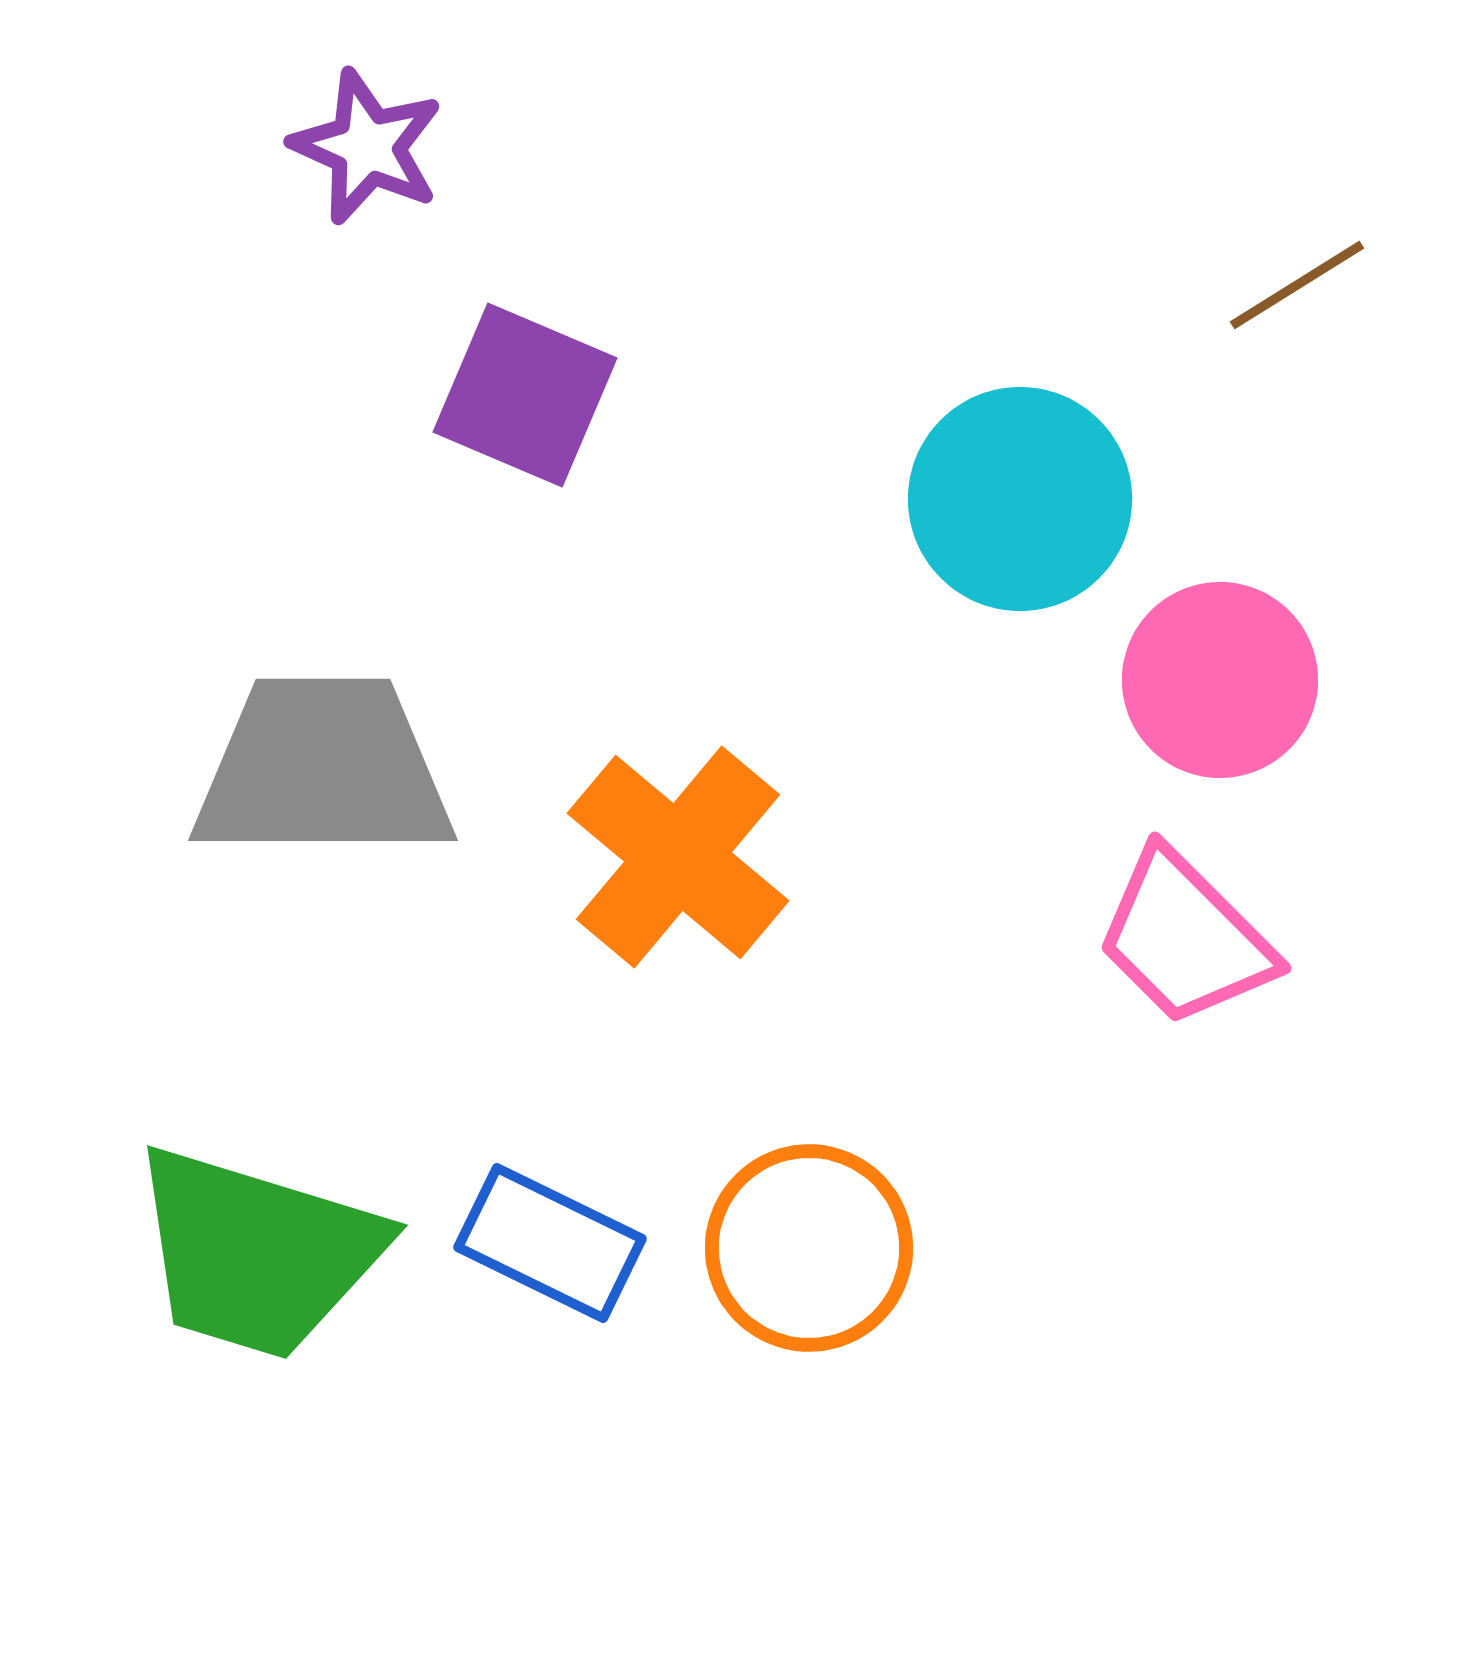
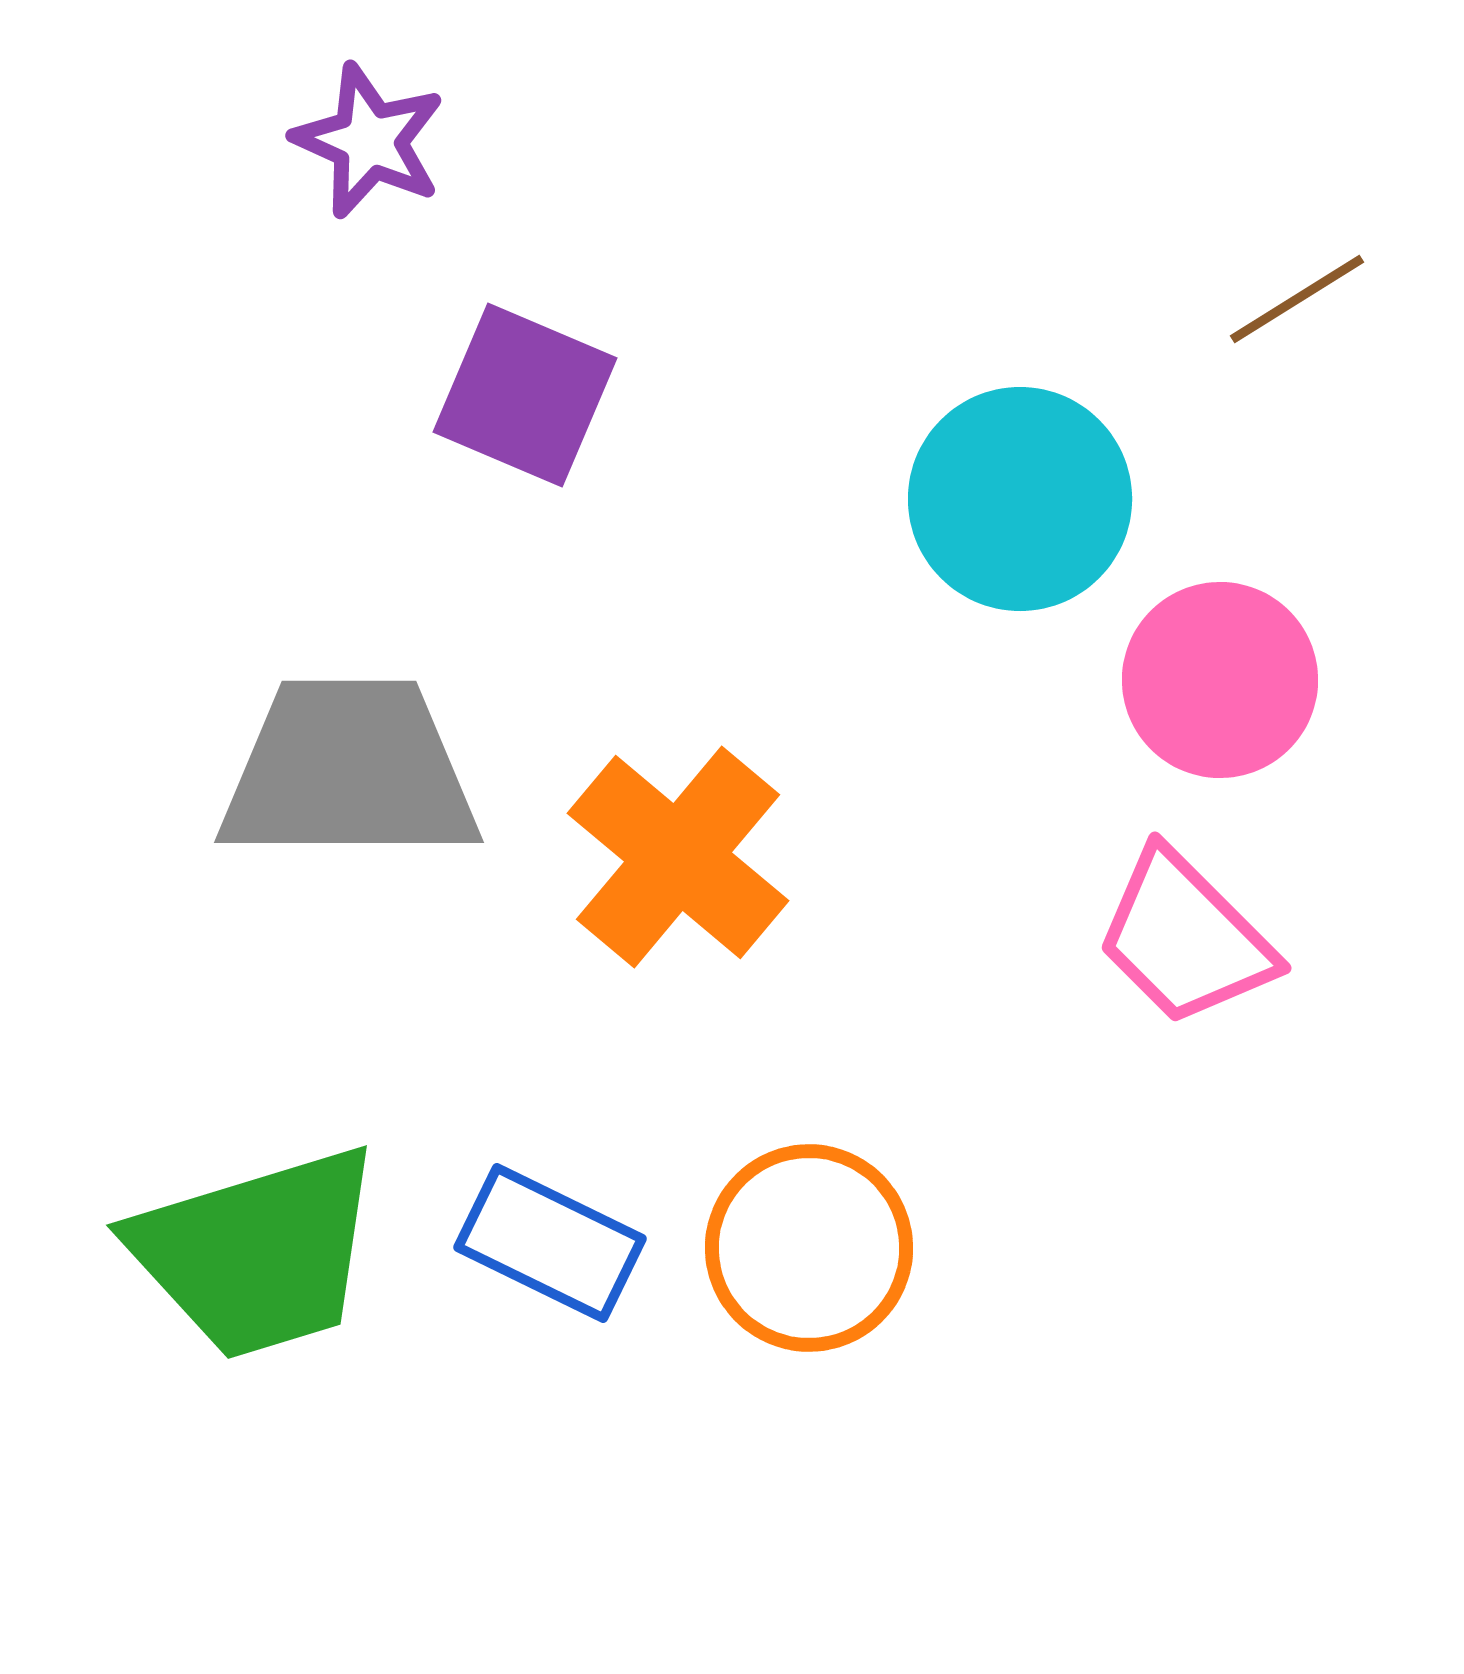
purple star: moved 2 px right, 6 px up
brown line: moved 14 px down
gray trapezoid: moved 26 px right, 2 px down
green trapezoid: rotated 34 degrees counterclockwise
